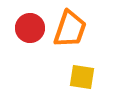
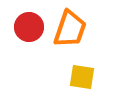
red circle: moved 1 px left, 1 px up
